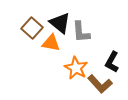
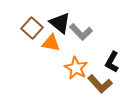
gray L-shape: rotated 40 degrees counterclockwise
